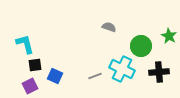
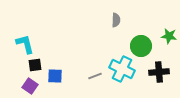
gray semicircle: moved 7 px right, 7 px up; rotated 72 degrees clockwise
green star: rotated 21 degrees counterclockwise
blue square: rotated 21 degrees counterclockwise
purple square: rotated 28 degrees counterclockwise
